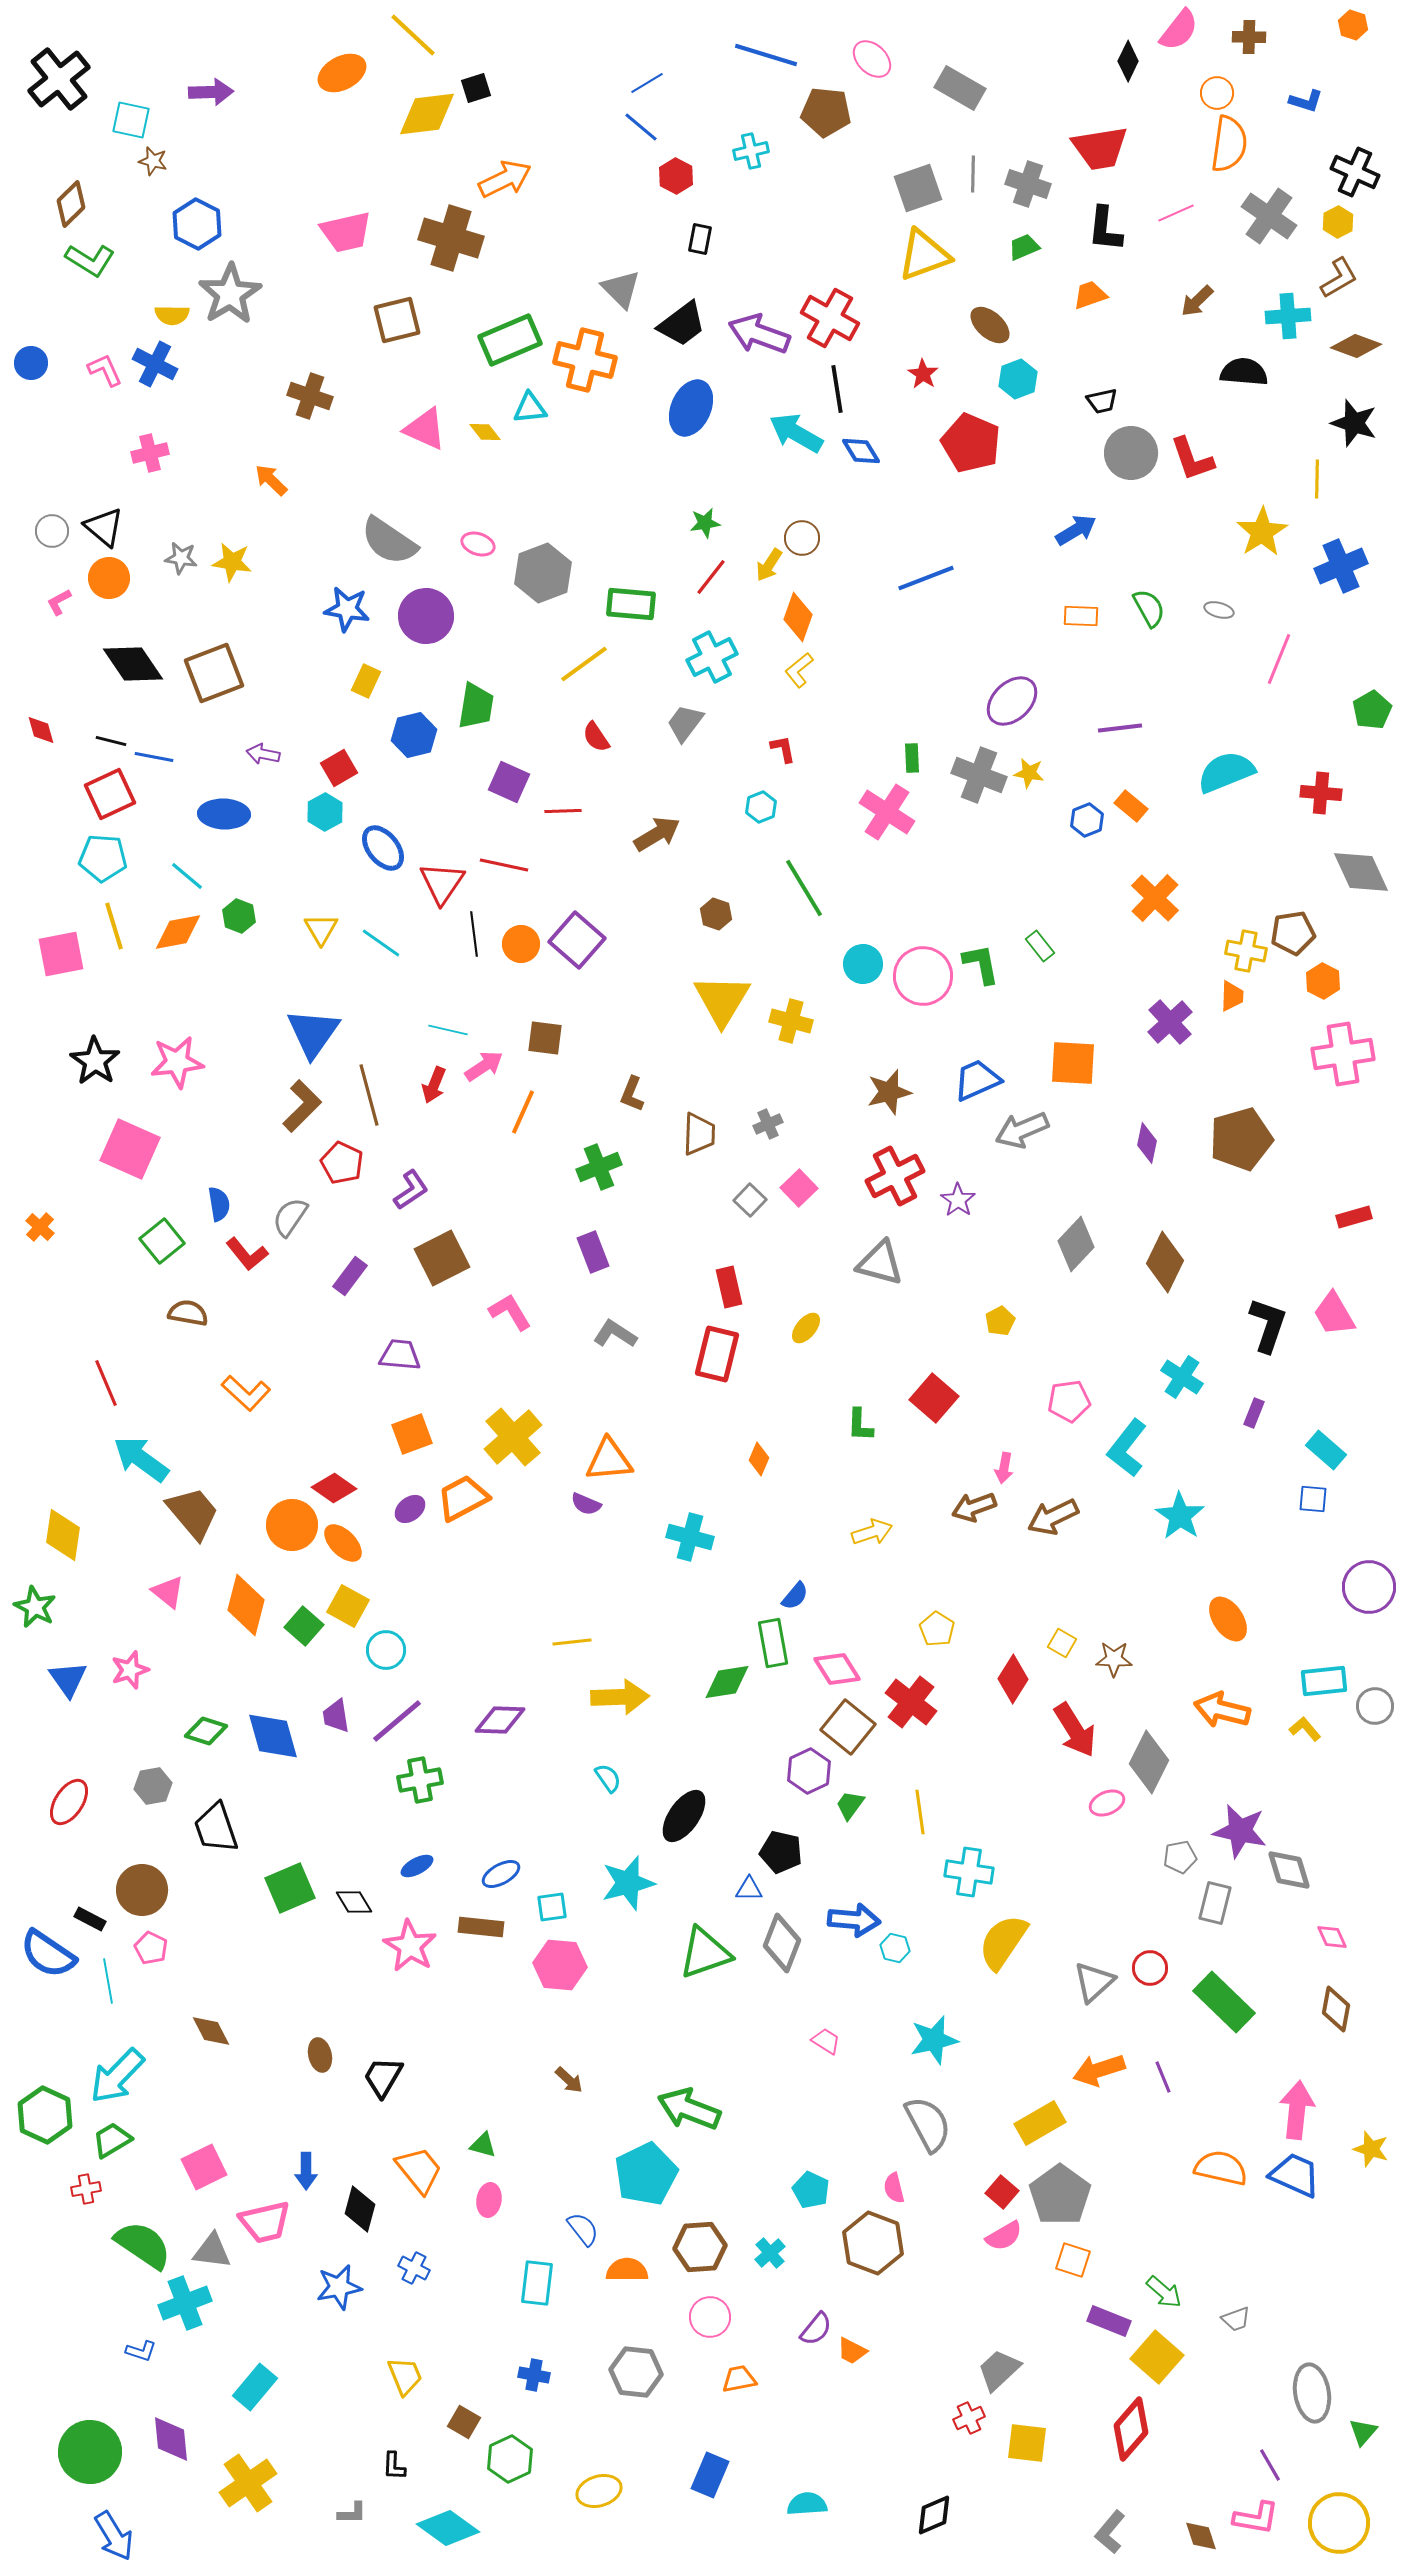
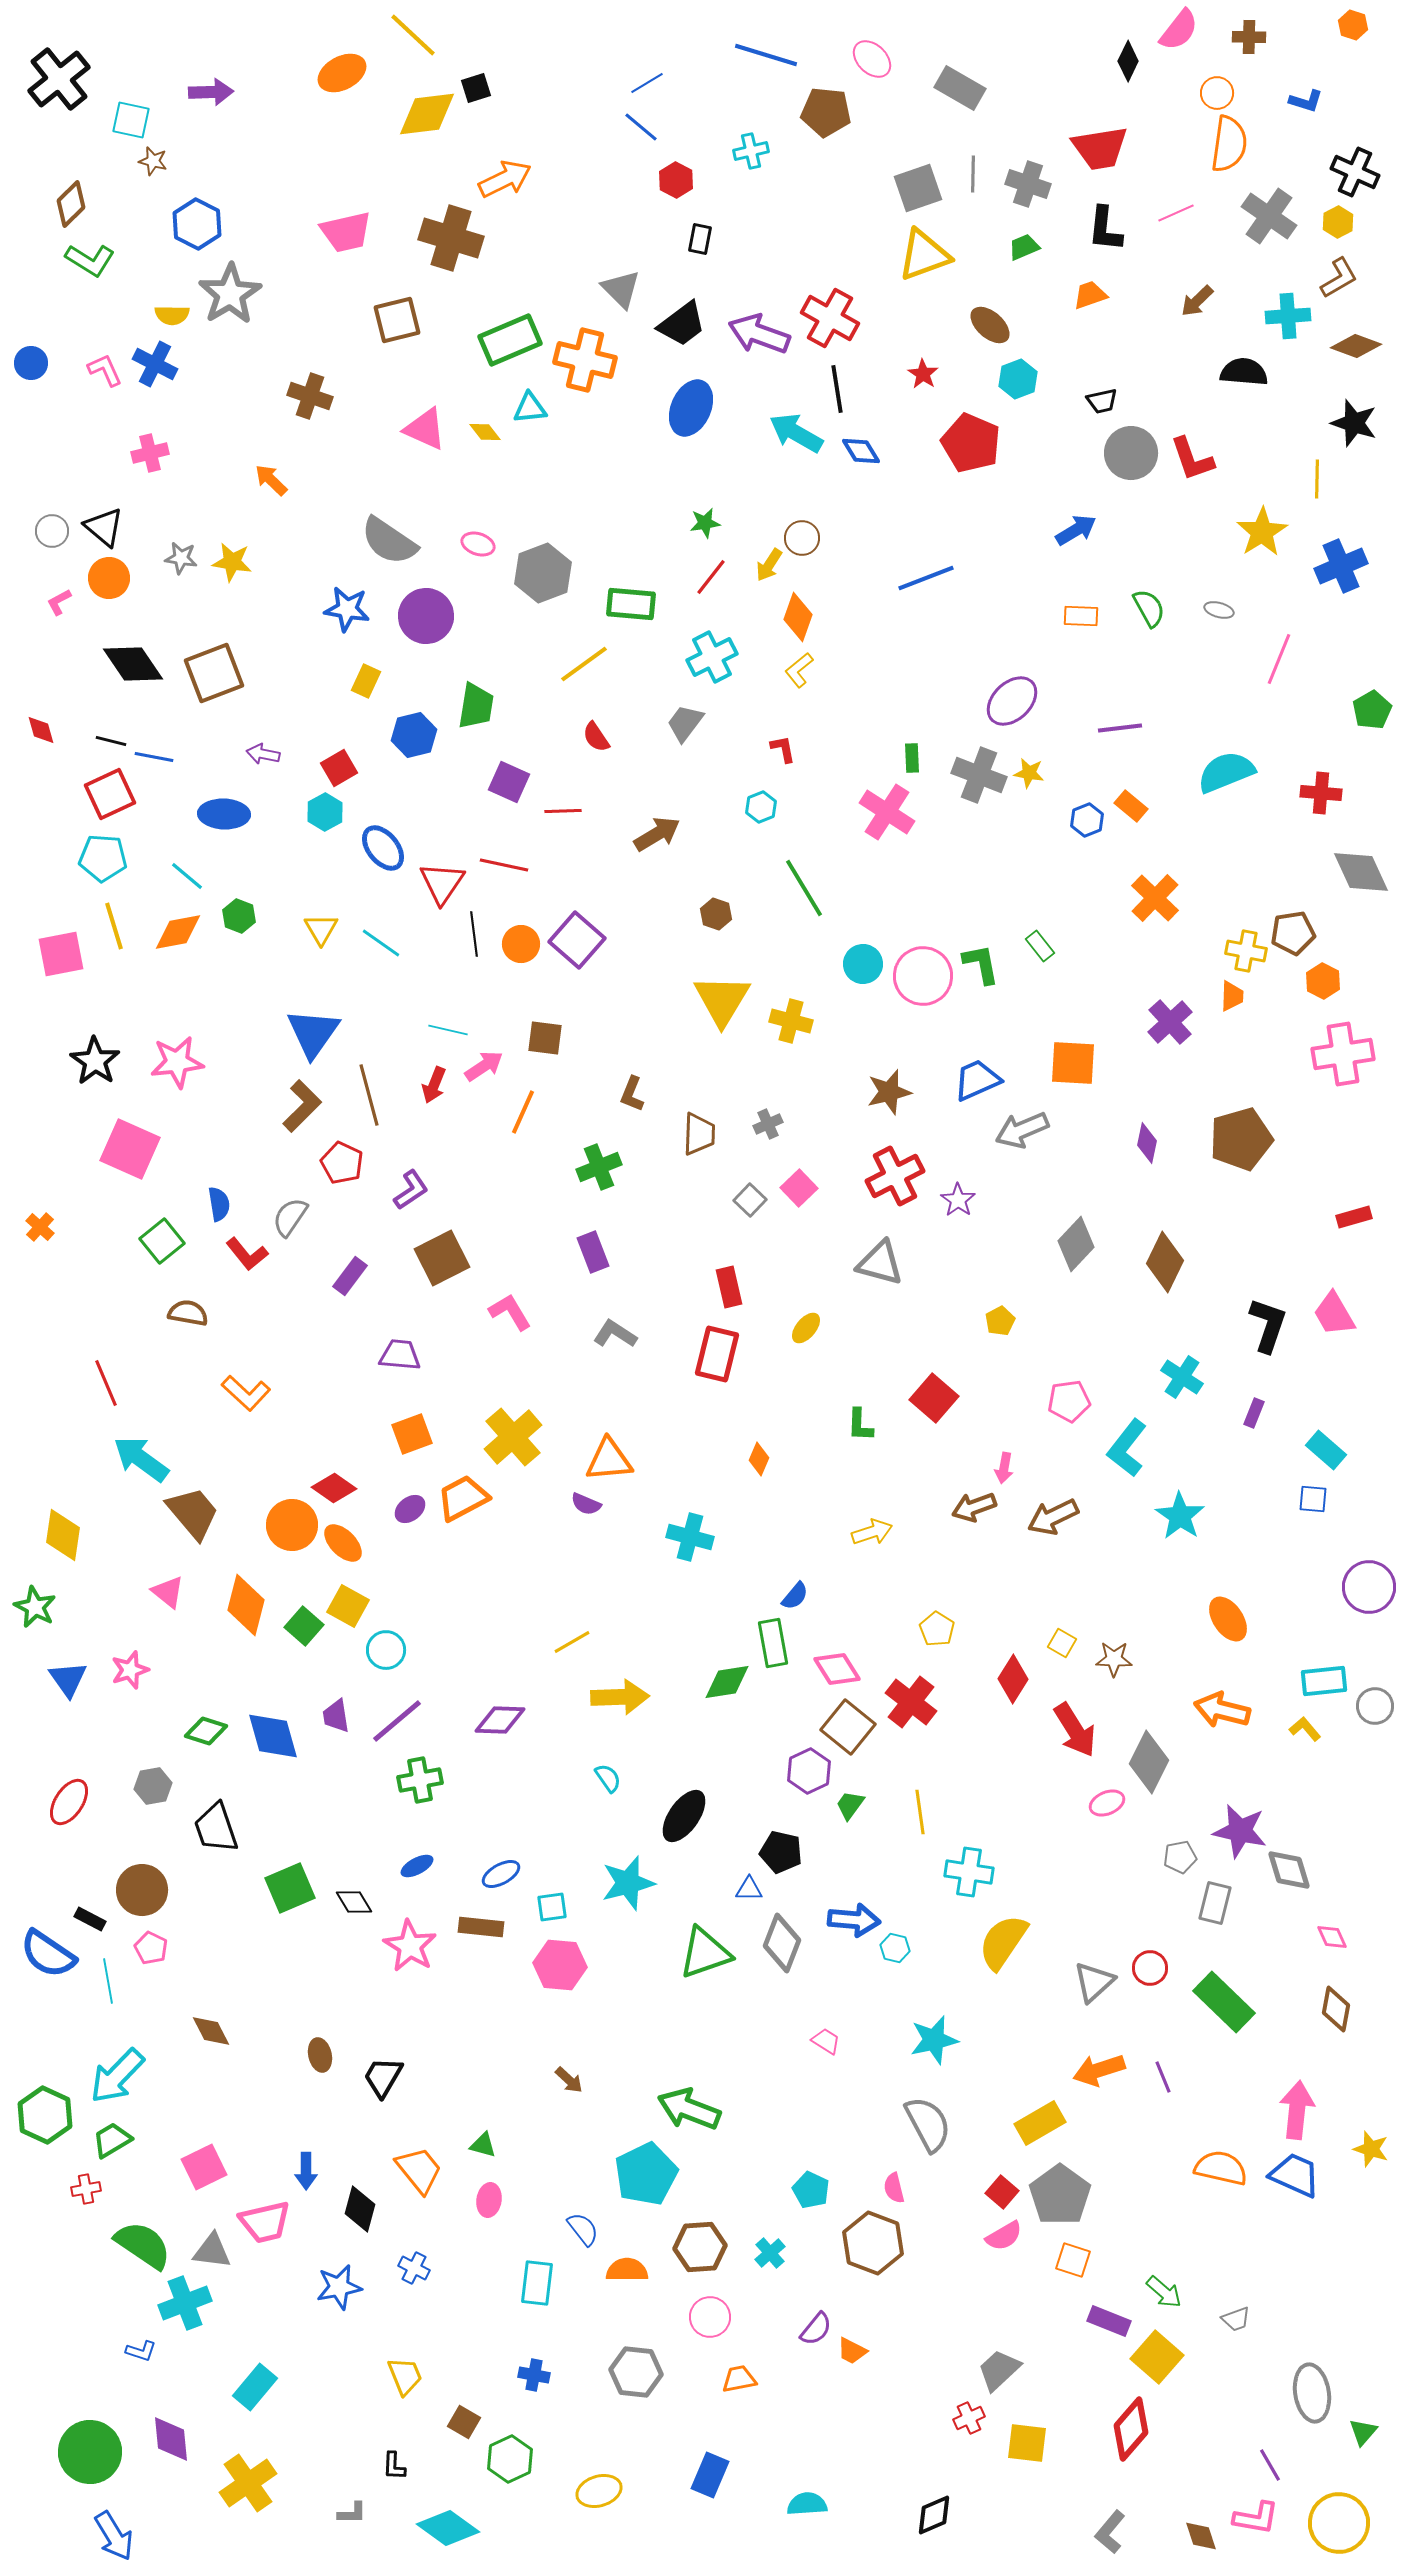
red hexagon at (676, 176): moved 4 px down
yellow line at (572, 1642): rotated 24 degrees counterclockwise
